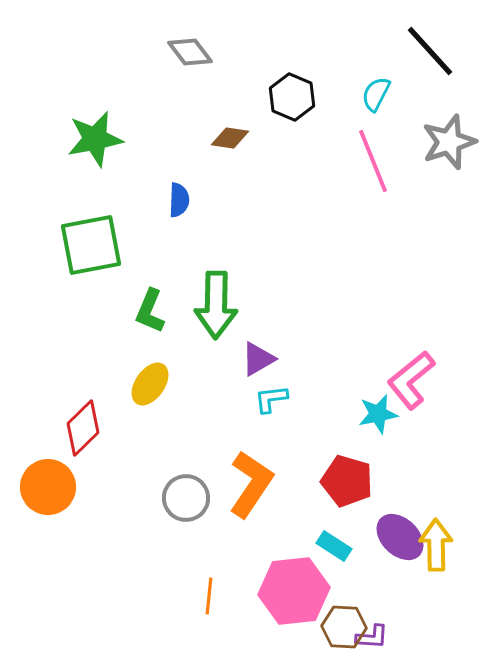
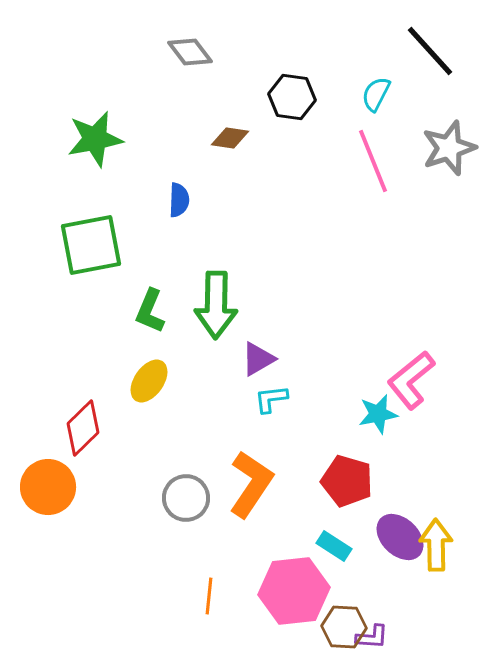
black hexagon: rotated 15 degrees counterclockwise
gray star: moved 6 px down
yellow ellipse: moved 1 px left, 3 px up
